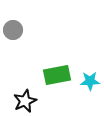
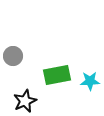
gray circle: moved 26 px down
